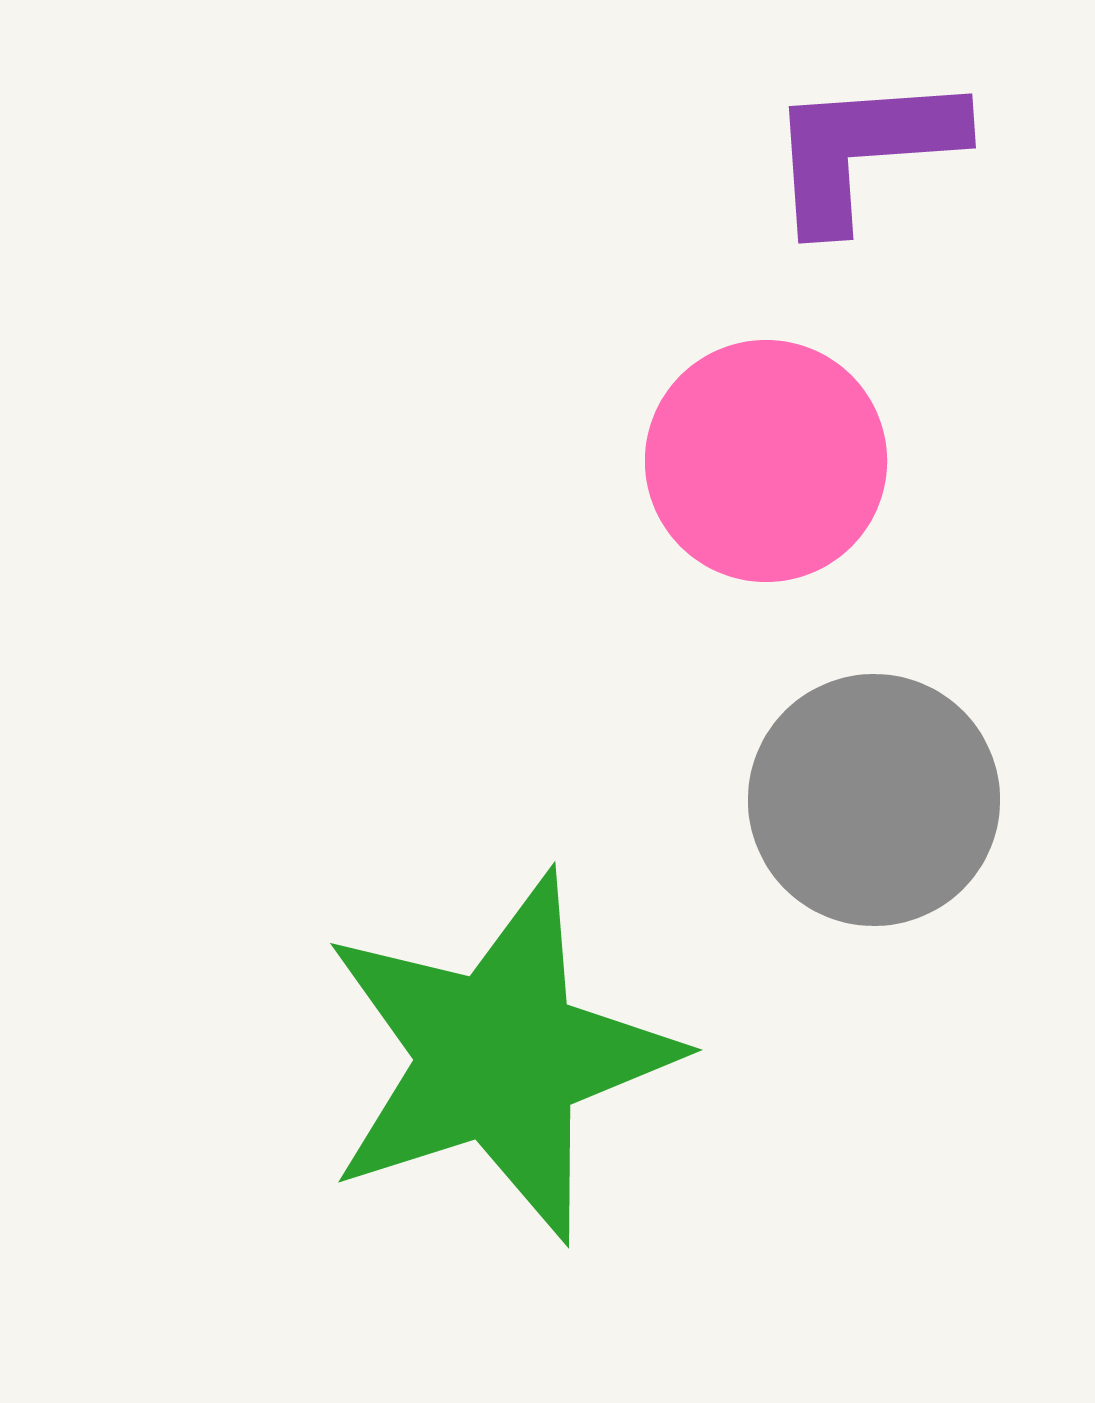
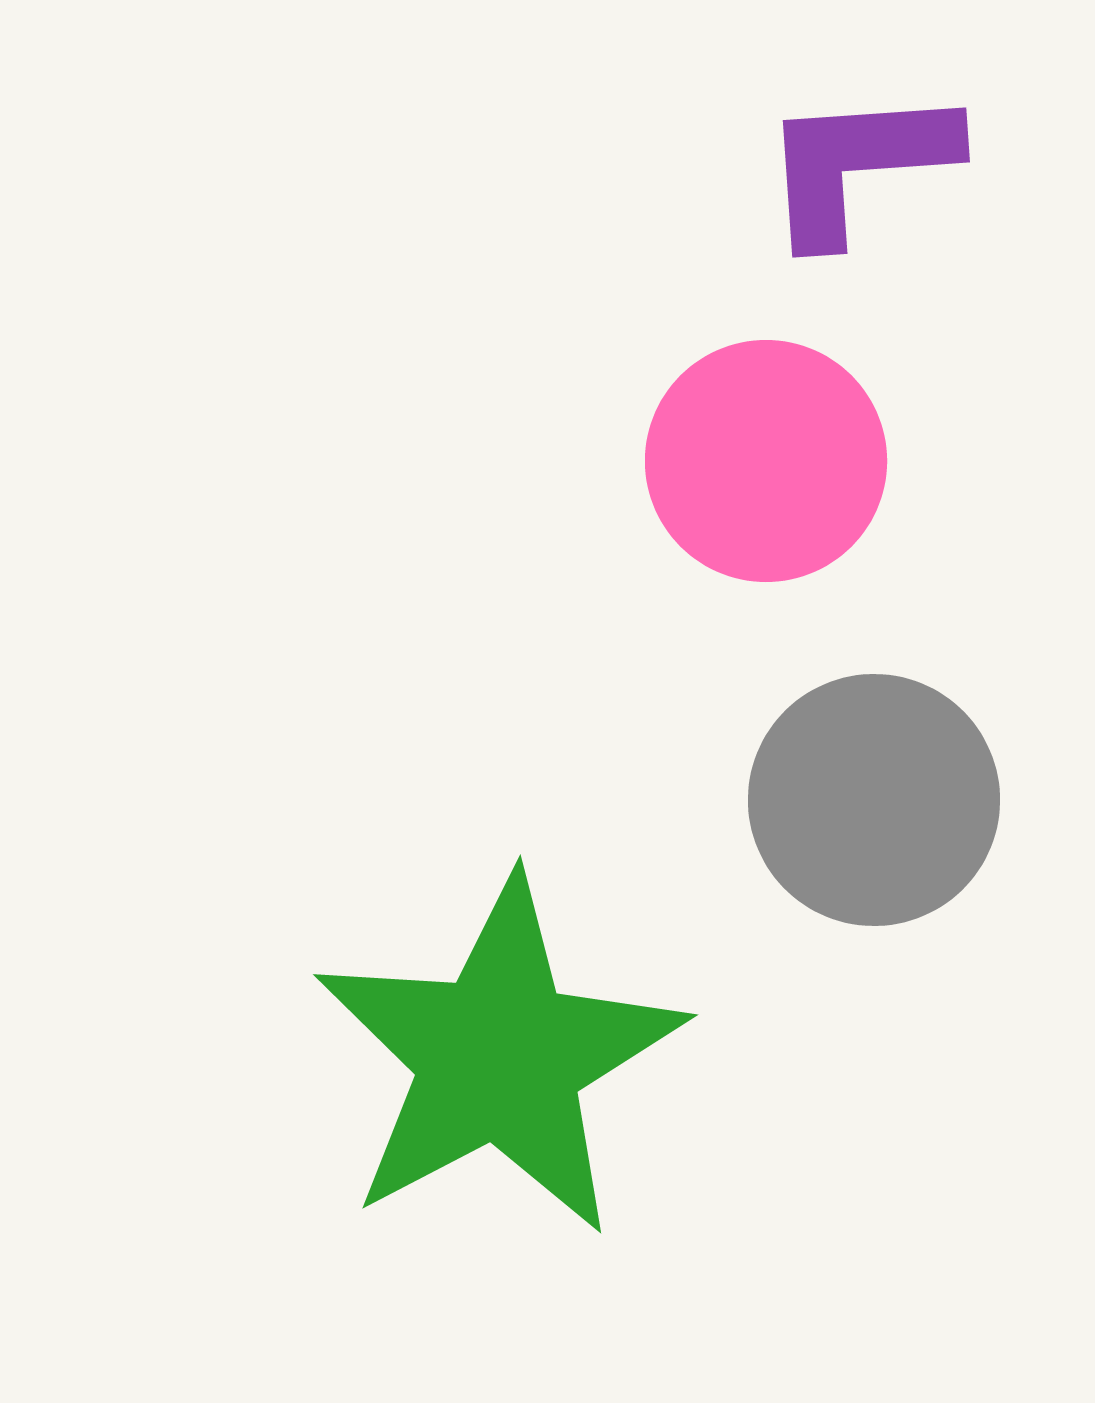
purple L-shape: moved 6 px left, 14 px down
green star: rotated 10 degrees counterclockwise
